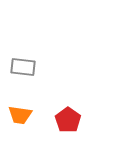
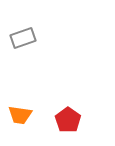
gray rectangle: moved 29 px up; rotated 25 degrees counterclockwise
